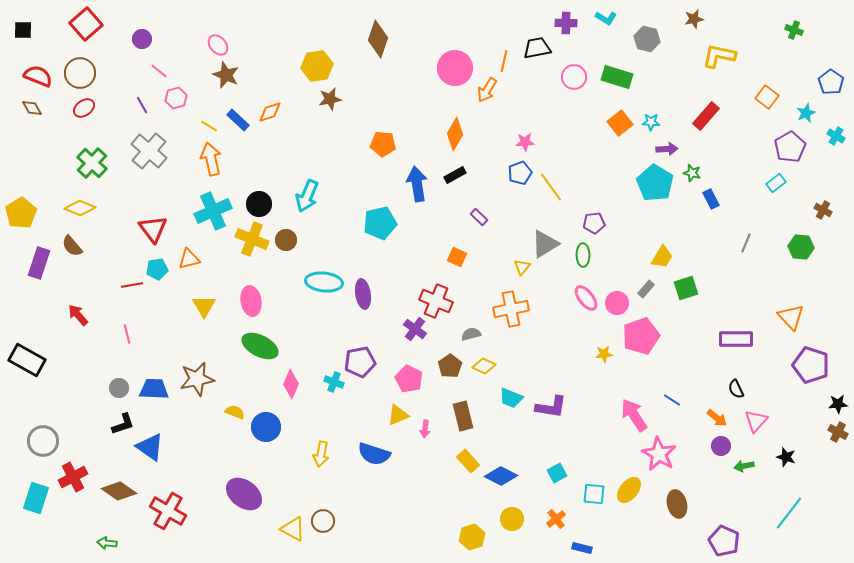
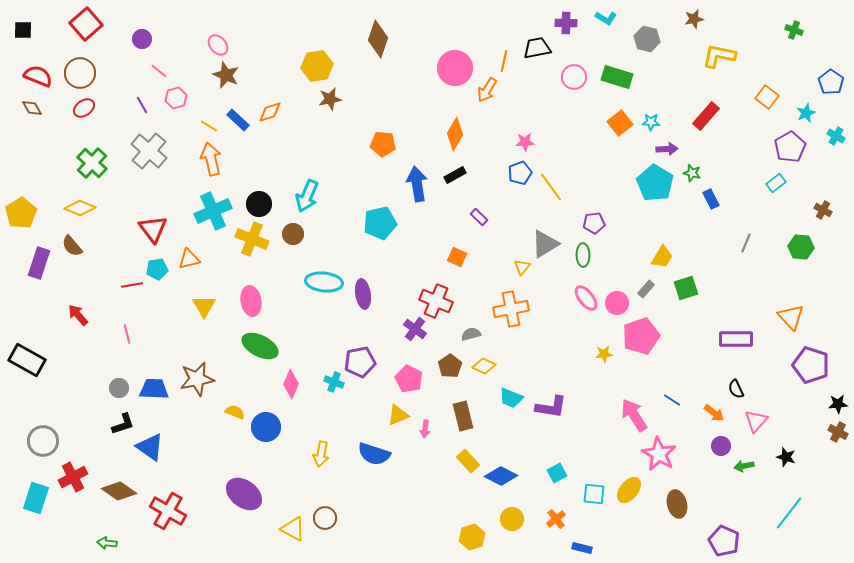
brown circle at (286, 240): moved 7 px right, 6 px up
orange arrow at (717, 418): moved 3 px left, 5 px up
brown circle at (323, 521): moved 2 px right, 3 px up
